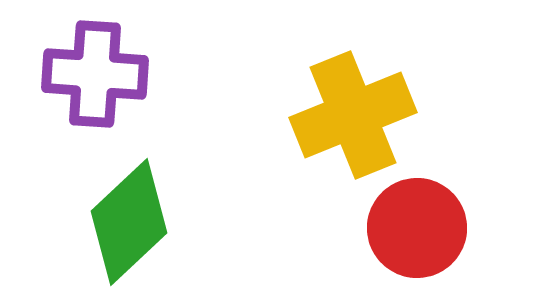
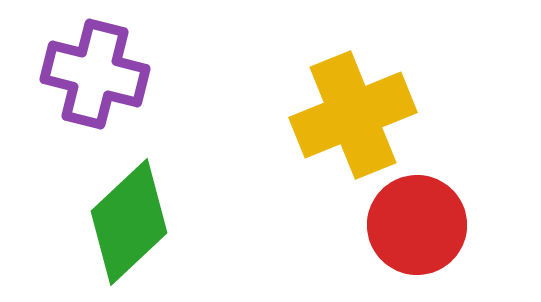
purple cross: rotated 10 degrees clockwise
red circle: moved 3 px up
